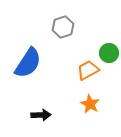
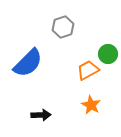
green circle: moved 1 px left, 1 px down
blue semicircle: rotated 12 degrees clockwise
orange star: moved 1 px right, 1 px down
